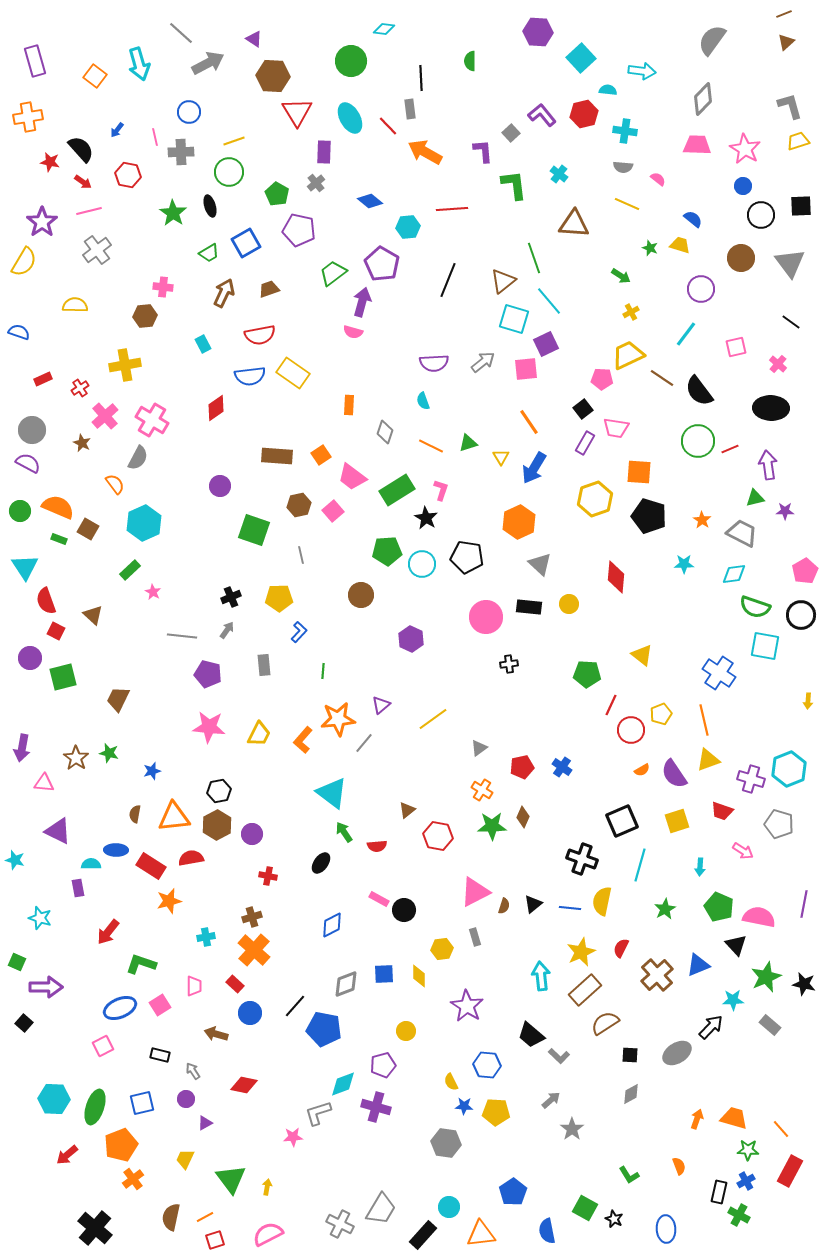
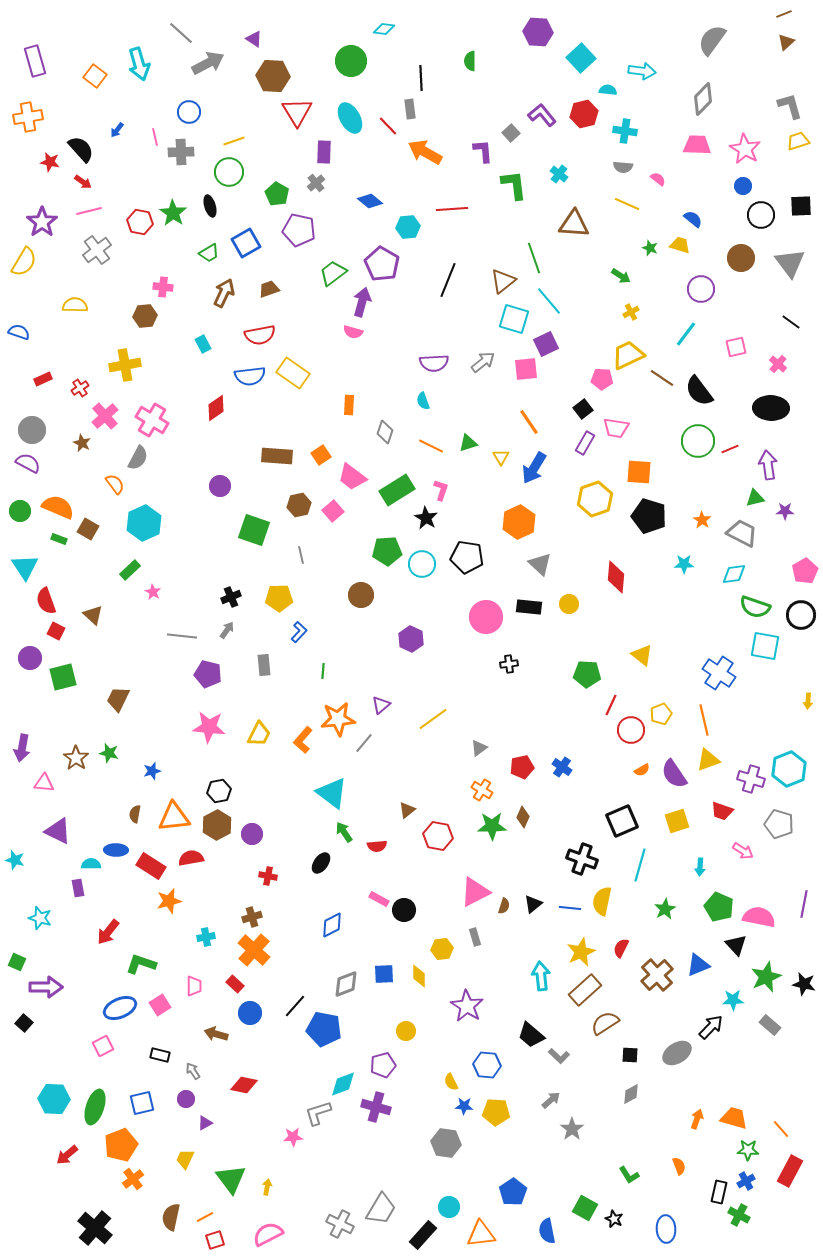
red hexagon at (128, 175): moved 12 px right, 47 px down
